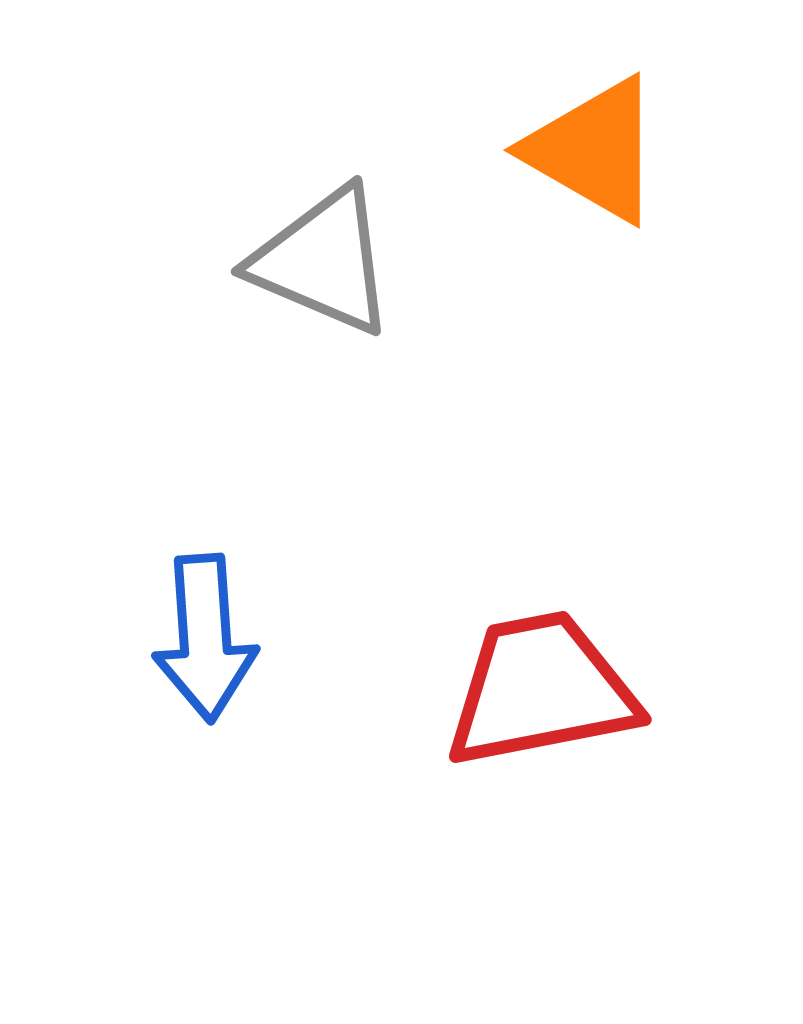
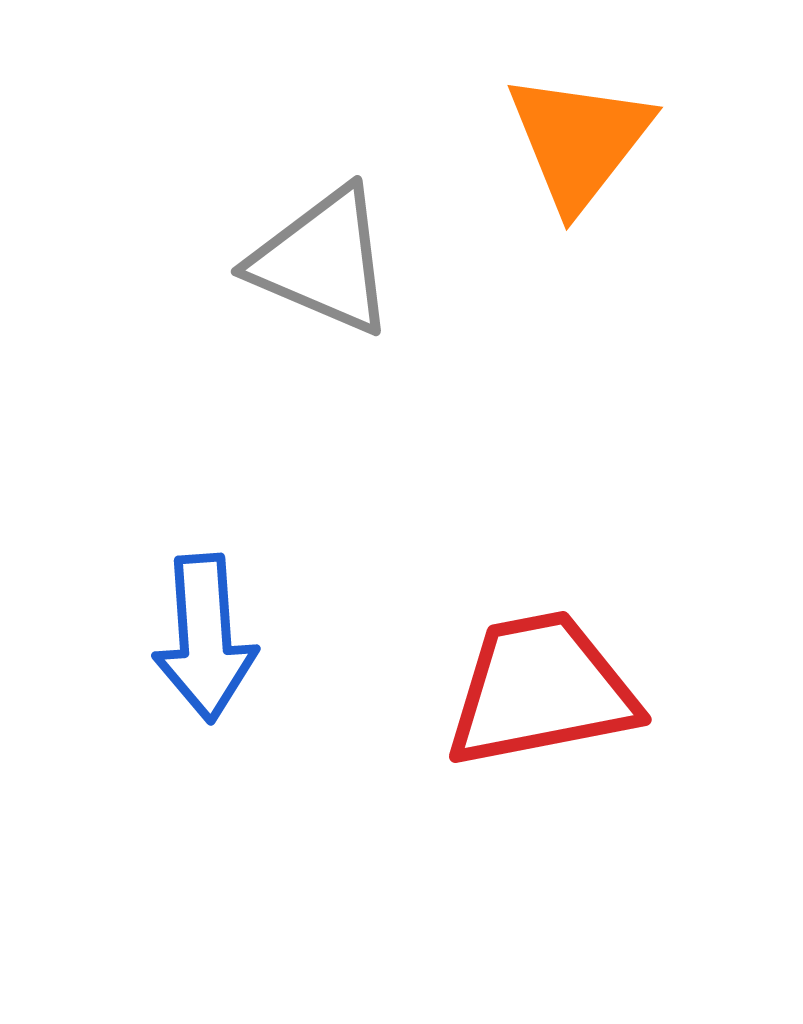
orange triangle: moved 15 px left, 9 px up; rotated 38 degrees clockwise
